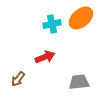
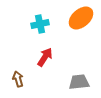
cyan cross: moved 12 px left
red arrow: rotated 36 degrees counterclockwise
brown arrow: rotated 126 degrees clockwise
